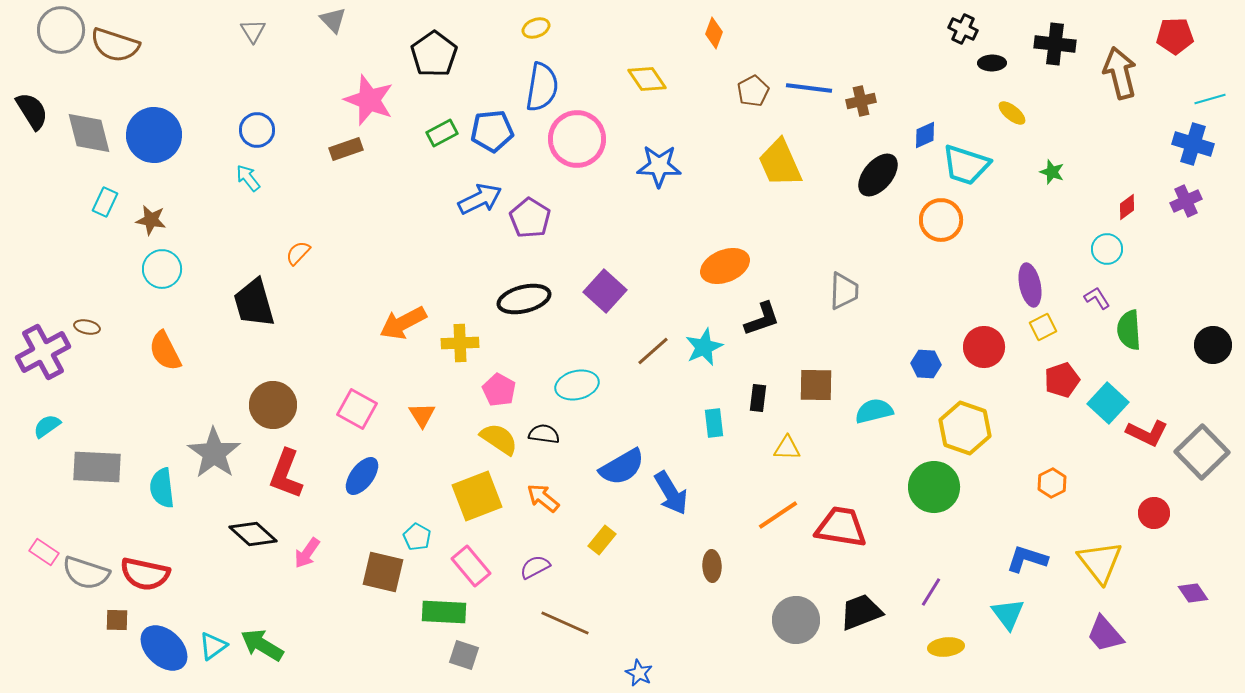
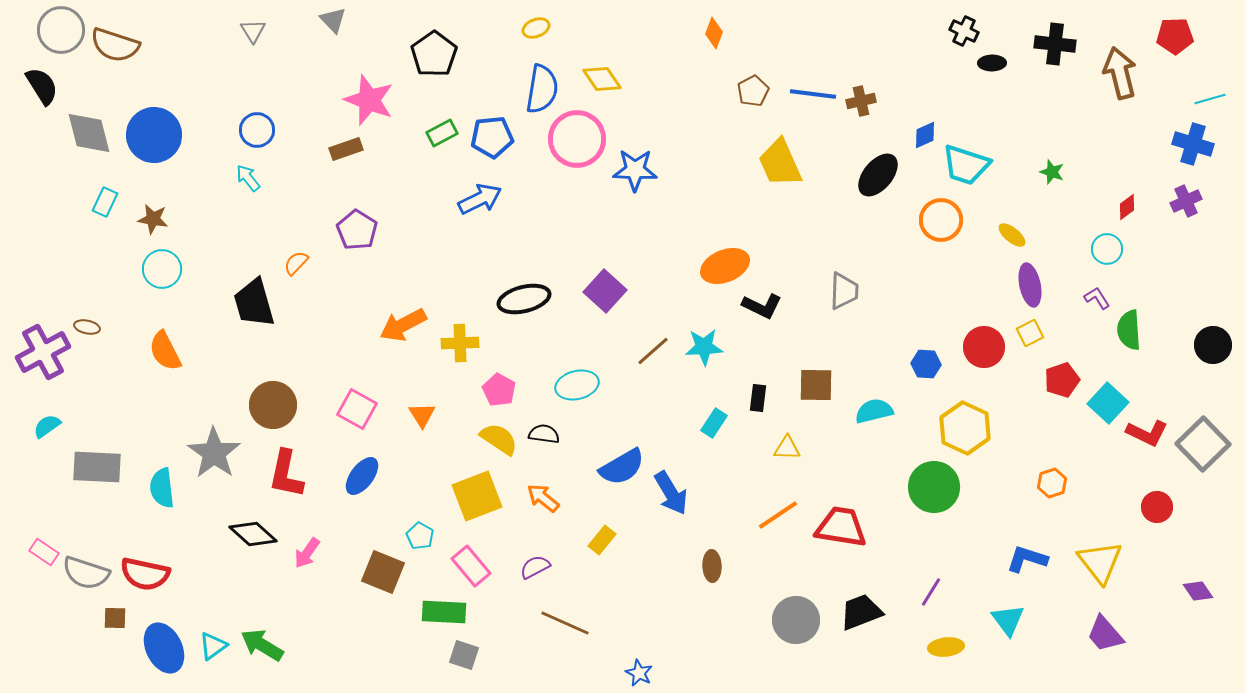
black cross at (963, 29): moved 1 px right, 2 px down
yellow diamond at (647, 79): moved 45 px left
blue semicircle at (542, 87): moved 2 px down
blue line at (809, 88): moved 4 px right, 6 px down
black semicircle at (32, 111): moved 10 px right, 25 px up
yellow ellipse at (1012, 113): moved 122 px down
blue pentagon at (492, 131): moved 6 px down
blue star at (659, 166): moved 24 px left, 4 px down
purple pentagon at (530, 218): moved 173 px left, 12 px down
brown star at (151, 220): moved 2 px right, 1 px up
orange semicircle at (298, 253): moved 2 px left, 10 px down
black L-shape at (762, 319): moved 13 px up; rotated 45 degrees clockwise
orange arrow at (403, 323): moved 2 px down
yellow square at (1043, 327): moved 13 px left, 6 px down
cyan star at (704, 347): rotated 21 degrees clockwise
cyan rectangle at (714, 423): rotated 40 degrees clockwise
yellow hexagon at (965, 428): rotated 6 degrees clockwise
gray square at (1202, 452): moved 1 px right, 8 px up
red L-shape at (286, 474): rotated 9 degrees counterclockwise
orange hexagon at (1052, 483): rotated 8 degrees clockwise
red circle at (1154, 513): moved 3 px right, 6 px up
cyan pentagon at (417, 537): moved 3 px right, 1 px up
brown square at (383, 572): rotated 9 degrees clockwise
purple diamond at (1193, 593): moved 5 px right, 2 px up
cyan triangle at (1008, 614): moved 6 px down
brown square at (117, 620): moved 2 px left, 2 px up
blue ellipse at (164, 648): rotated 21 degrees clockwise
